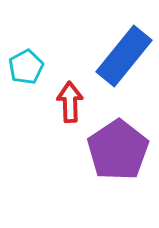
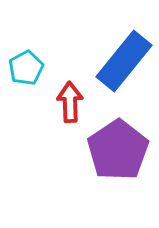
blue rectangle: moved 5 px down
cyan pentagon: moved 1 px down
